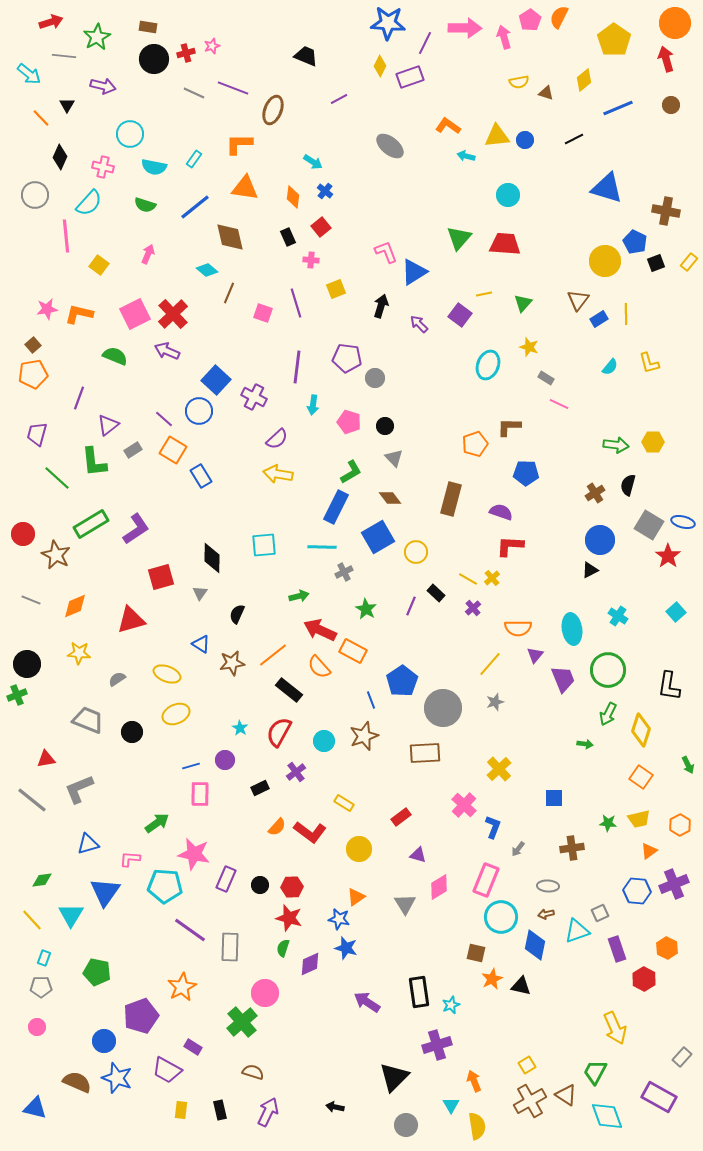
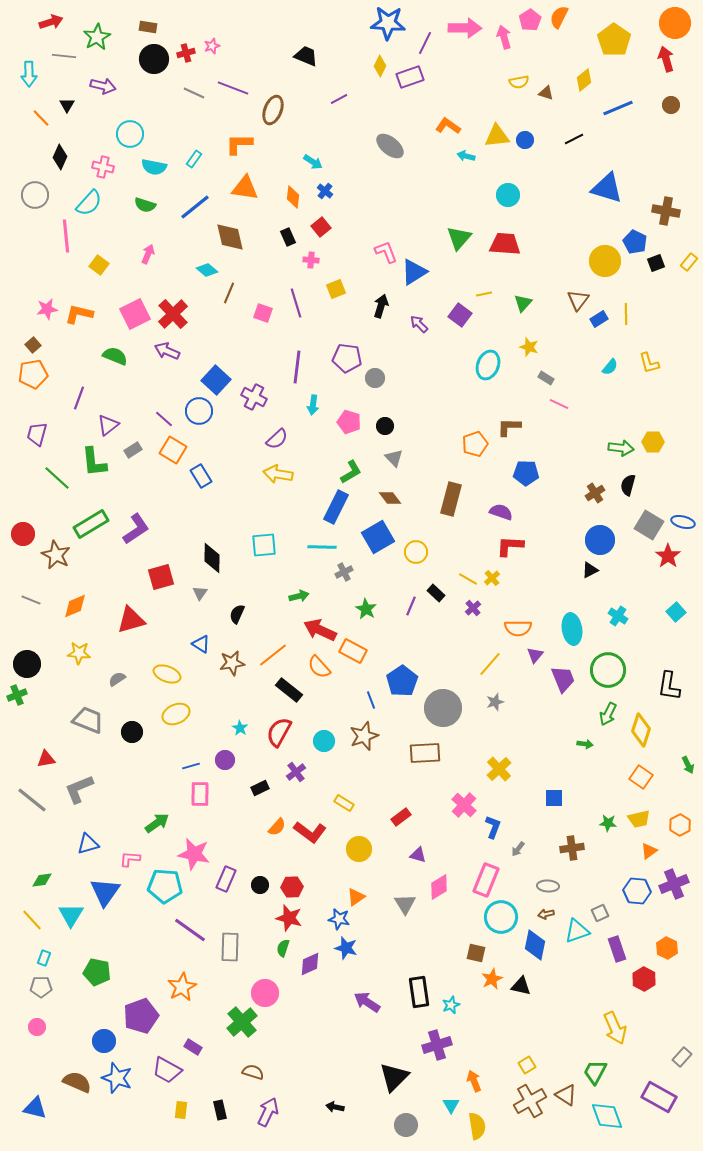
cyan arrow at (29, 74): rotated 50 degrees clockwise
green arrow at (616, 445): moved 5 px right, 3 px down
